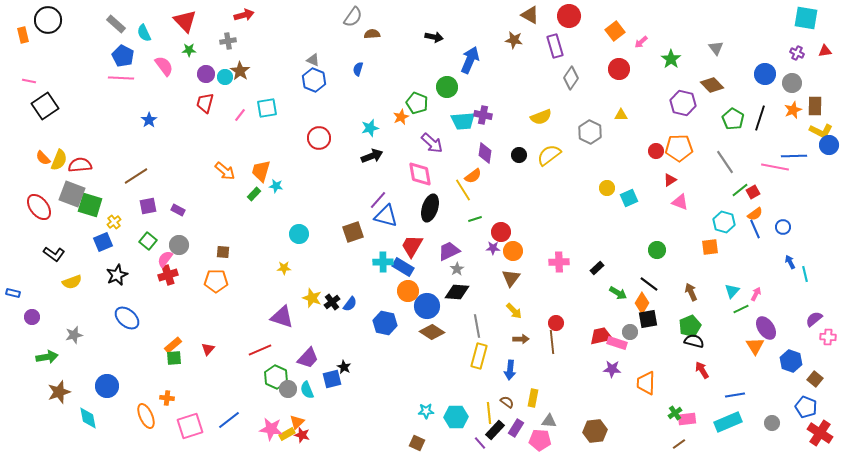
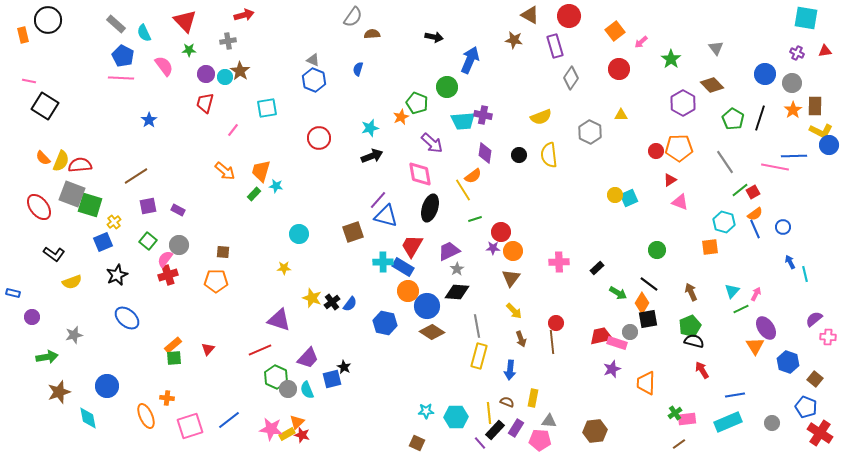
purple hexagon at (683, 103): rotated 15 degrees clockwise
black square at (45, 106): rotated 24 degrees counterclockwise
orange star at (793, 110): rotated 12 degrees counterclockwise
pink line at (240, 115): moved 7 px left, 15 px down
yellow semicircle at (549, 155): rotated 60 degrees counterclockwise
yellow semicircle at (59, 160): moved 2 px right, 1 px down
yellow circle at (607, 188): moved 8 px right, 7 px down
purple triangle at (282, 317): moved 3 px left, 3 px down
brown arrow at (521, 339): rotated 70 degrees clockwise
blue hexagon at (791, 361): moved 3 px left, 1 px down
purple star at (612, 369): rotated 24 degrees counterclockwise
brown semicircle at (507, 402): rotated 16 degrees counterclockwise
